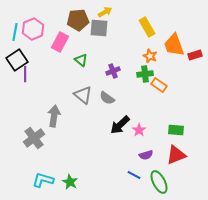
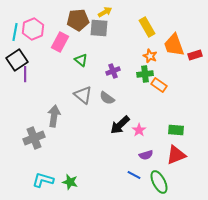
gray cross: rotated 15 degrees clockwise
green star: rotated 14 degrees counterclockwise
